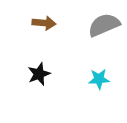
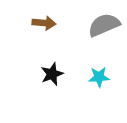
black star: moved 13 px right
cyan star: moved 2 px up
